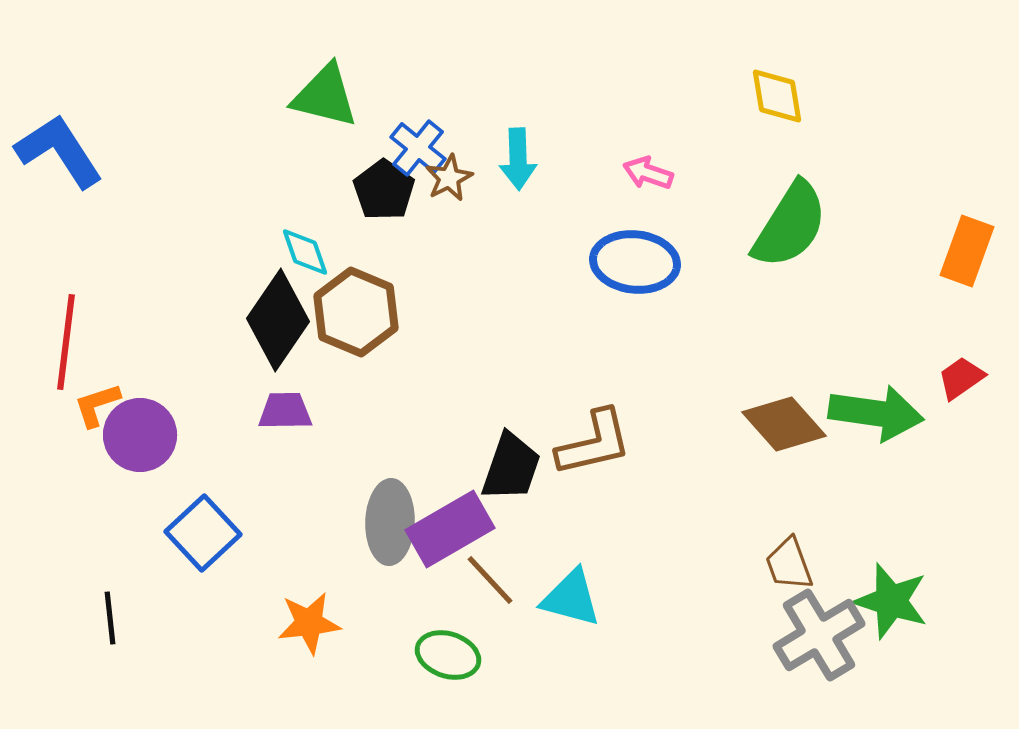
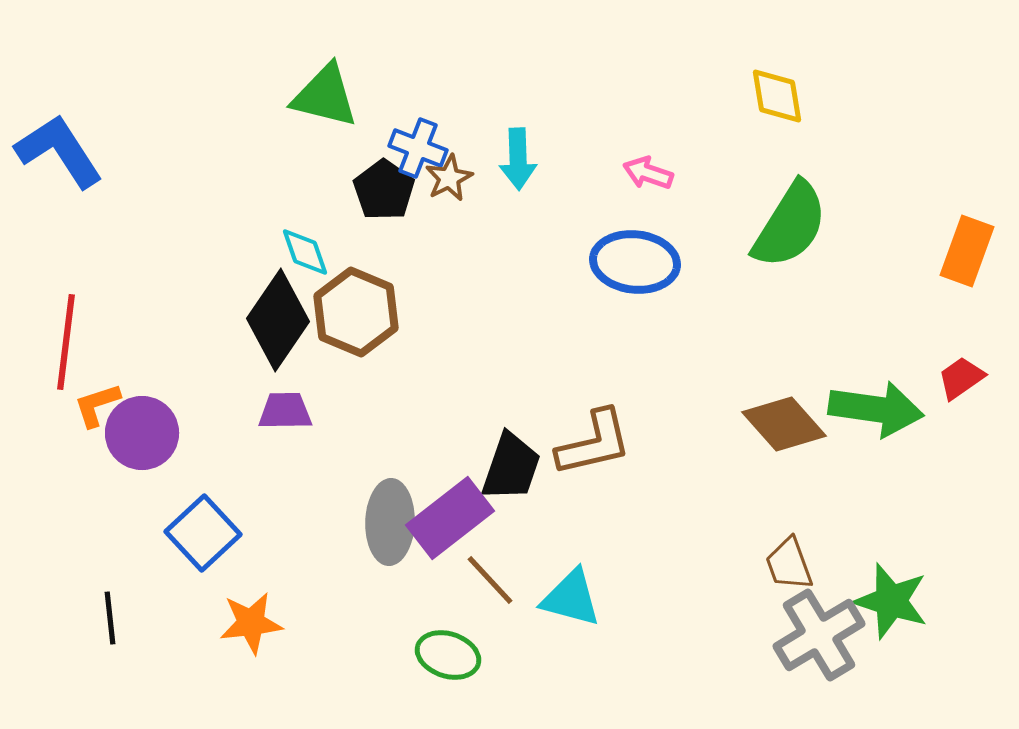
blue cross: rotated 18 degrees counterclockwise
green arrow: moved 4 px up
purple circle: moved 2 px right, 2 px up
purple rectangle: moved 11 px up; rotated 8 degrees counterclockwise
orange star: moved 58 px left
